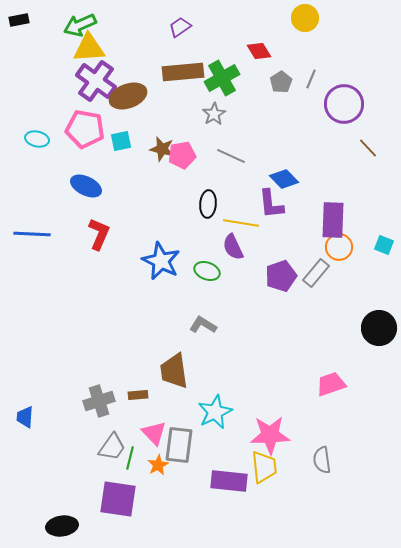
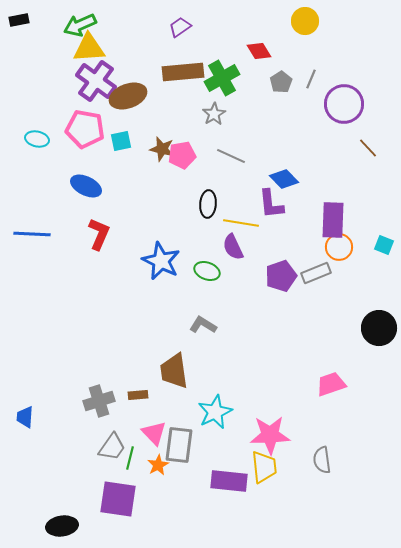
yellow circle at (305, 18): moved 3 px down
gray rectangle at (316, 273): rotated 28 degrees clockwise
